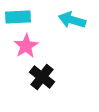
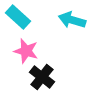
cyan rectangle: rotated 45 degrees clockwise
pink star: moved 5 px down; rotated 25 degrees counterclockwise
